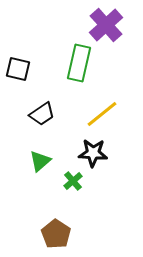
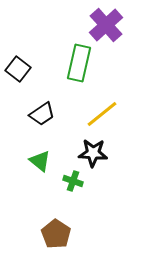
black square: rotated 25 degrees clockwise
green triangle: rotated 40 degrees counterclockwise
green cross: rotated 30 degrees counterclockwise
